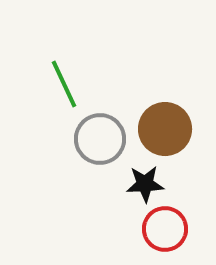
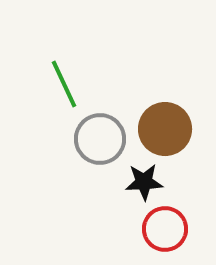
black star: moved 1 px left, 2 px up
